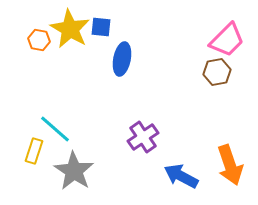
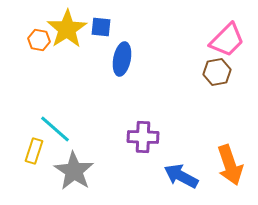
yellow star: moved 3 px left; rotated 9 degrees clockwise
purple cross: rotated 36 degrees clockwise
